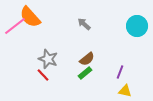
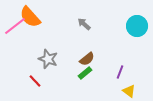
red line: moved 8 px left, 6 px down
yellow triangle: moved 4 px right; rotated 24 degrees clockwise
